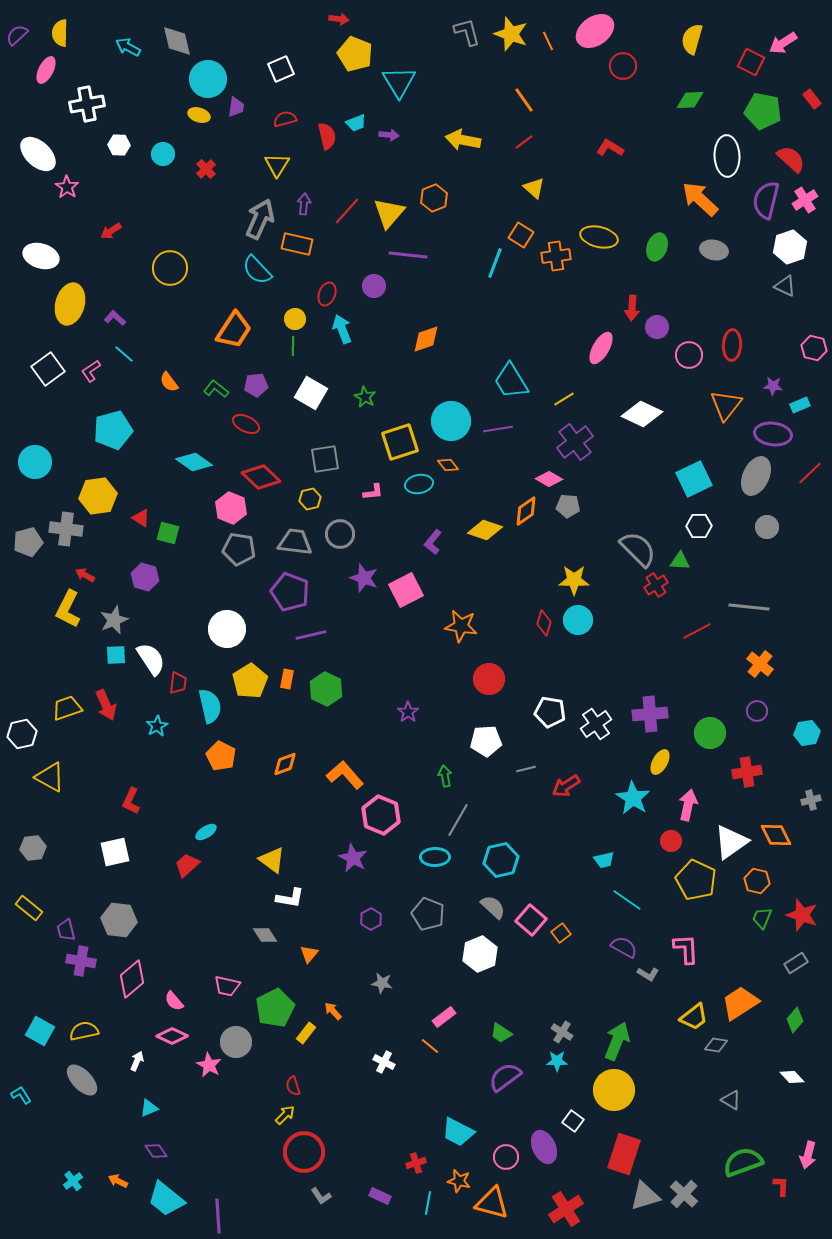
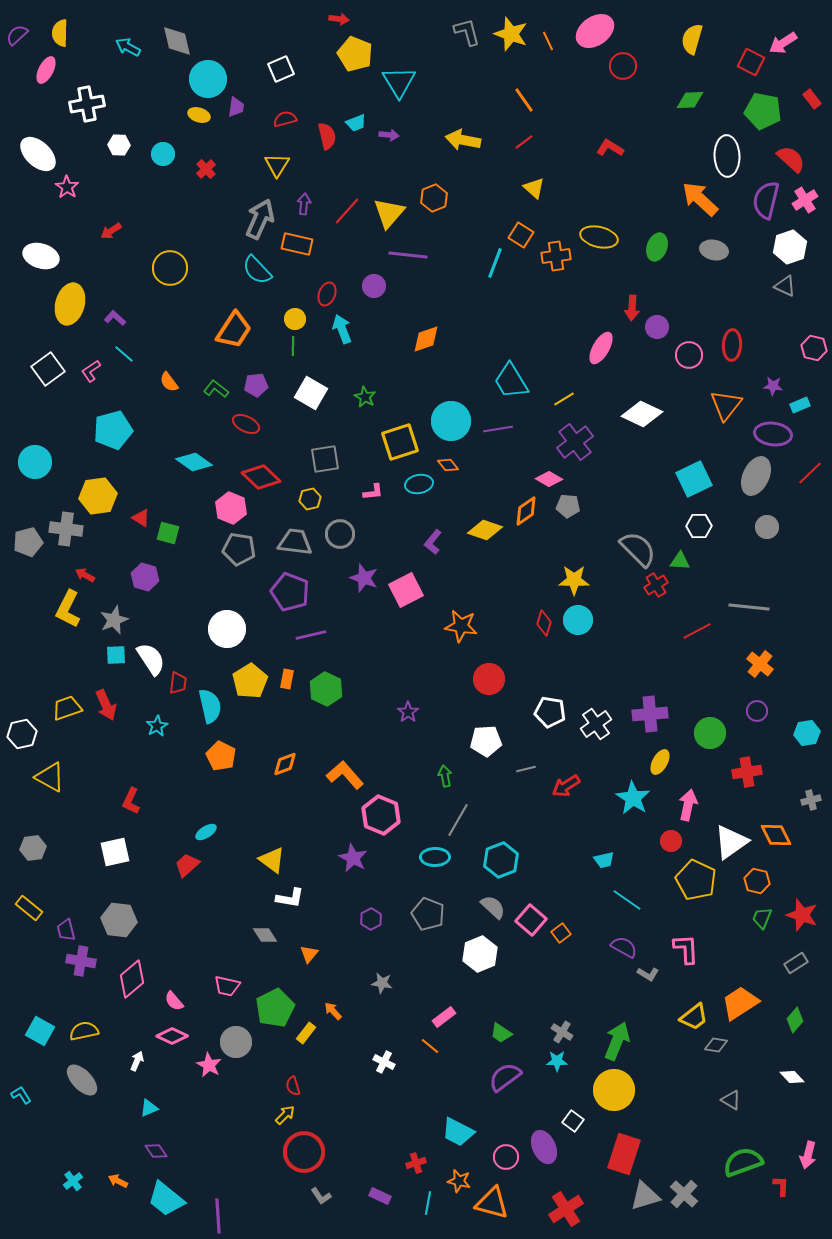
cyan hexagon at (501, 860): rotated 8 degrees counterclockwise
